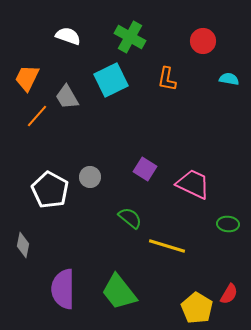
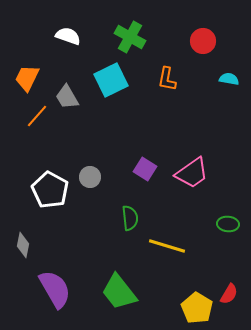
pink trapezoid: moved 1 px left, 11 px up; rotated 120 degrees clockwise
green semicircle: rotated 45 degrees clockwise
purple semicircle: moved 8 px left; rotated 150 degrees clockwise
